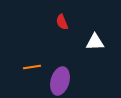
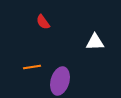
red semicircle: moved 19 px left; rotated 14 degrees counterclockwise
